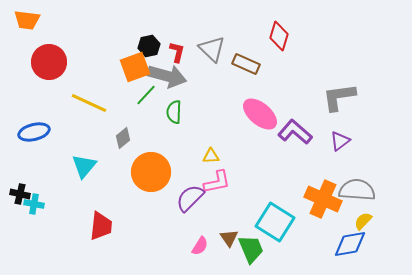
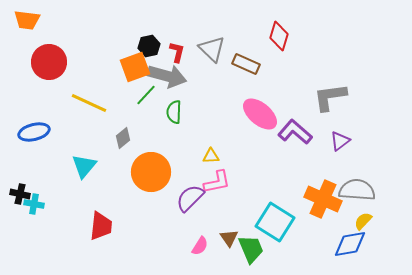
gray L-shape: moved 9 px left
